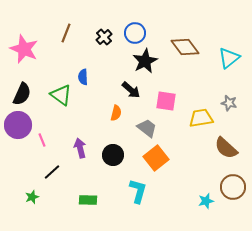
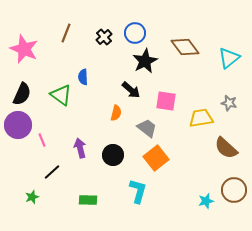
brown circle: moved 1 px right, 3 px down
